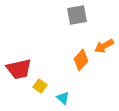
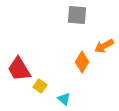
gray square: rotated 15 degrees clockwise
orange diamond: moved 1 px right, 2 px down; rotated 10 degrees counterclockwise
red trapezoid: rotated 72 degrees clockwise
cyan triangle: moved 1 px right, 1 px down
